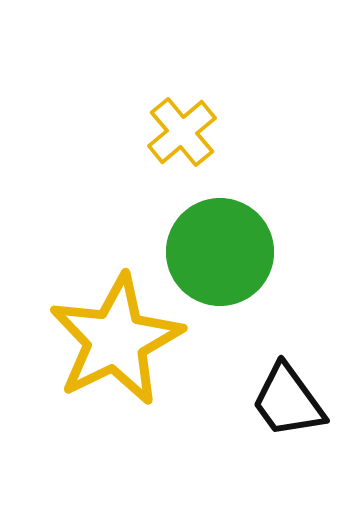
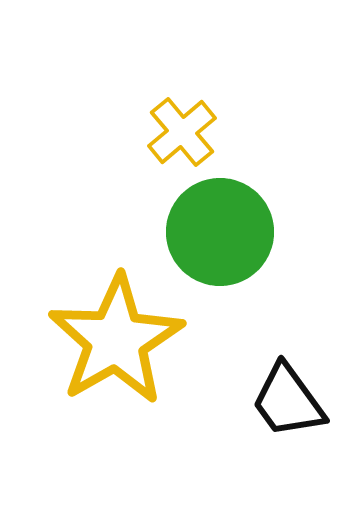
green circle: moved 20 px up
yellow star: rotated 4 degrees counterclockwise
